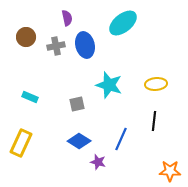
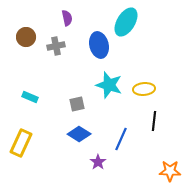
cyan ellipse: moved 3 px right, 1 px up; rotated 20 degrees counterclockwise
blue ellipse: moved 14 px right
yellow ellipse: moved 12 px left, 5 px down
blue diamond: moved 7 px up
purple star: rotated 21 degrees clockwise
